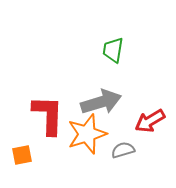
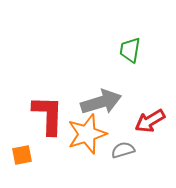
green trapezoid: moved 17 px right
